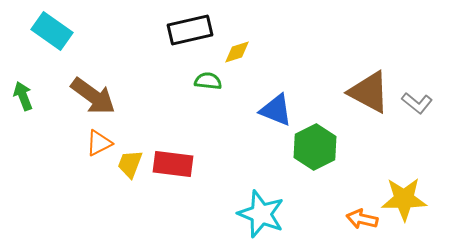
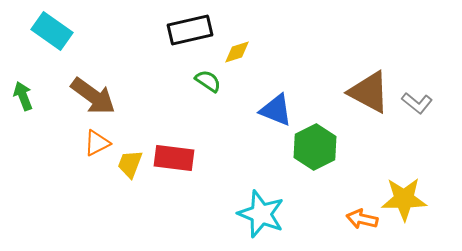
green semicircle: rotated 28 degrees clockwise
orange triangle: moved 2 px left
red rectangle: moved 1 px right, 6 px up
